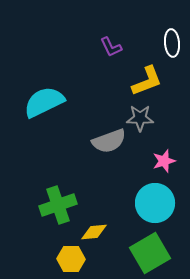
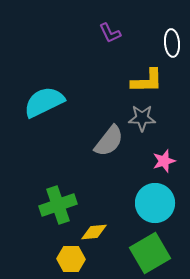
purple L-shape: moved 1 px left, 14 px up
yellow L-shape: rotated 20 degrees clockwise
gray star: moved 2 px right
gray semicircle: rotated 32 degrees counterclockwise
